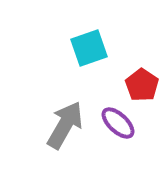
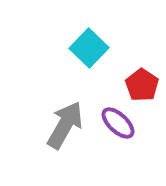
cyan square: rotated 27 degrees counterclockwise
